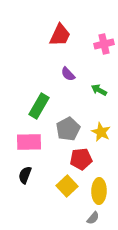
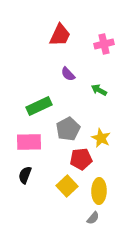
green rectangle: rotated 35 degrees clockwise
yellow star: moved 6 px down
